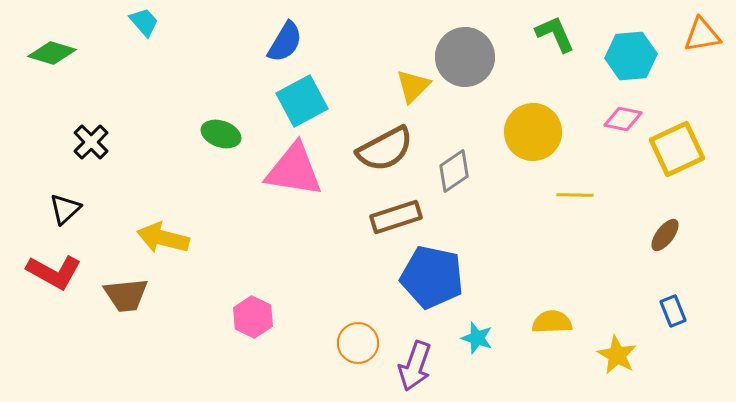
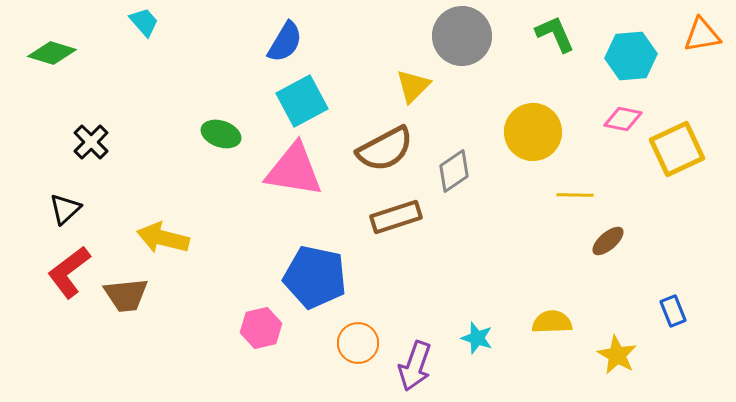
gray circle: moved 3 px left, 21 px up
brown ellipse: moved 57 px left, 6 px down; rotated 12 degrees clockwise
red L-shape: moved 15 px right; rotated 114 degrees clockwise
blue pentagon: moved 117 px left
pink hexagon: moved 8 px right, 11 px down; rotated 21 degrees clockwise
